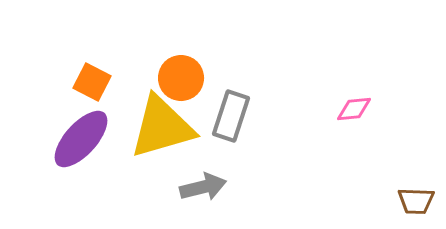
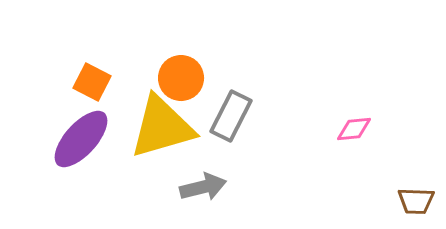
pink diamond: moved 20 px down
gray rectangle: rotated 9 degrees clockwise
